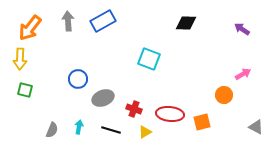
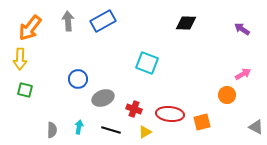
cyan square: moved 2 px left, 4 px down
orange circle: moved 3 px right
gray semicircle: rotated 21 degrees counterclockwise
